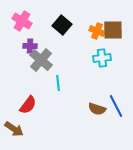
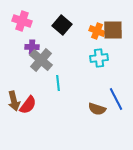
pink cross: rotated 12 degrees counterclockwise
purple cross: moved 2 px right, 1 px down
cyan cross: moved 3 px left
blue line: moved 7 px up
brown arrow: moved 28 px up; rotated 42 degrees clockwise
